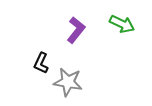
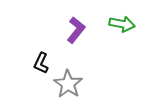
green arrow: rotated 15 degrees counterclockwise
gray star: moved 2 px down; rotated 24 degrees clockwise
